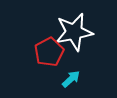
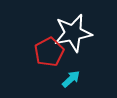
white star: moved 1 px left, 1 px down
